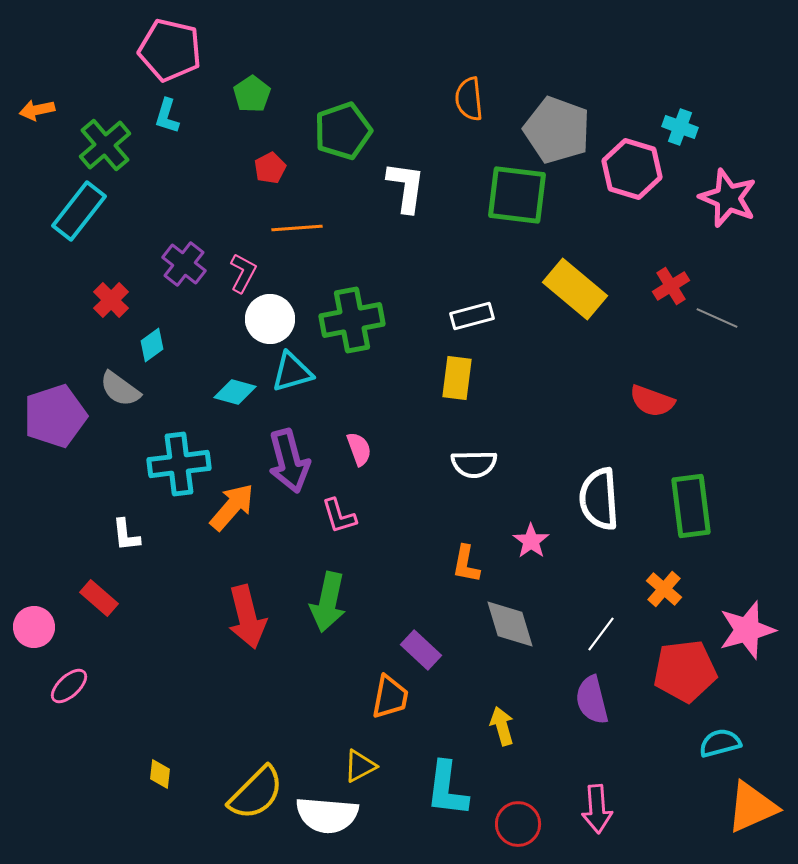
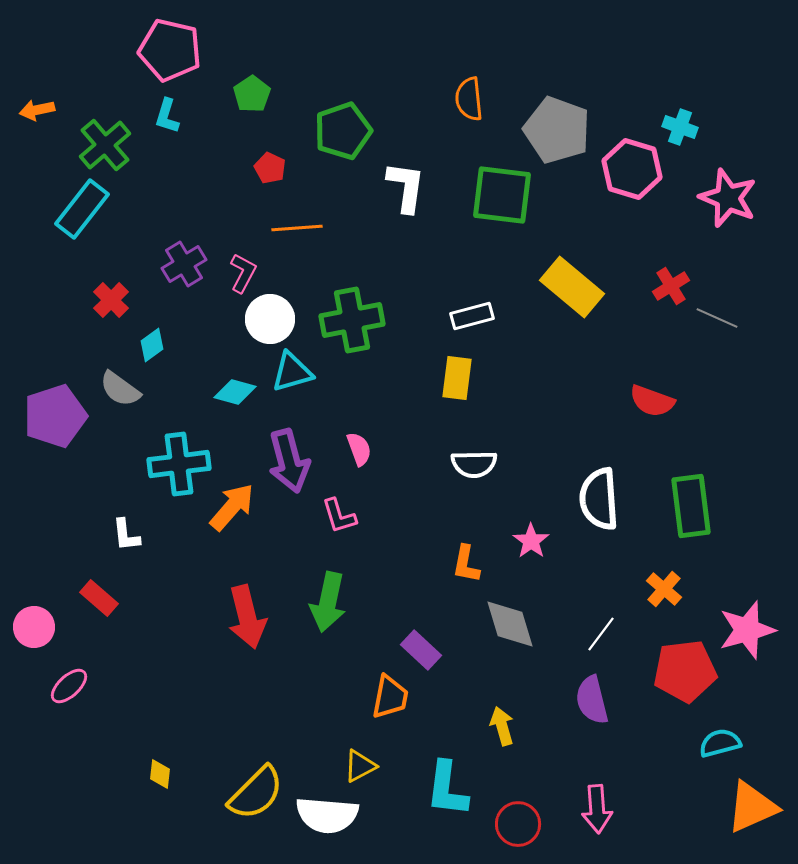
red pentagon at (270, 168): rotated 20 degrees counterclockwise
green square at (517, 195): moved 15 px left
cyan rectangle at (79, 211): moved 3 px right, 2 px up
purple cross at (184, 264): rotated 21 degrees clockwise
yellow rectangle at (575, 289): moved 3 px left, 2 px up
